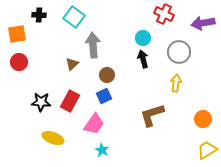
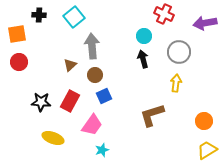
cyan square: rotated 15 degrees clockwise
purple arrow: moved 2 px right
cyan circle: moved 1 px right, 2 px up
gray arrow: moved 1 px left, 1 px down
brown triangle: moved 2 px left, 1 px down
brown circle: moved 12 px left
orange circle: moved 1 px right, 2 px down
pink trapezoid: moved 2 px left, 1 px down
cyan star: rotated 24 degrees clockwise
